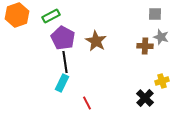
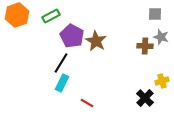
purple pentagon: moved 9 px right, 2 px up
black line: moved 4 px left, 1 px down; rotated 40 degrees clockwise
red line: rotated 32 degrees counterclockwise
